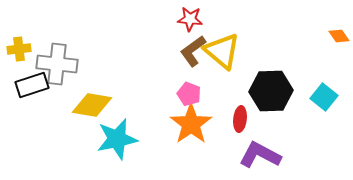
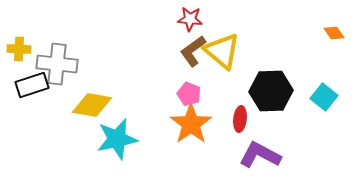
orange diamond: moved 5 px left, 3 px up
yellow cross: rotated 10 degrees clockwise
